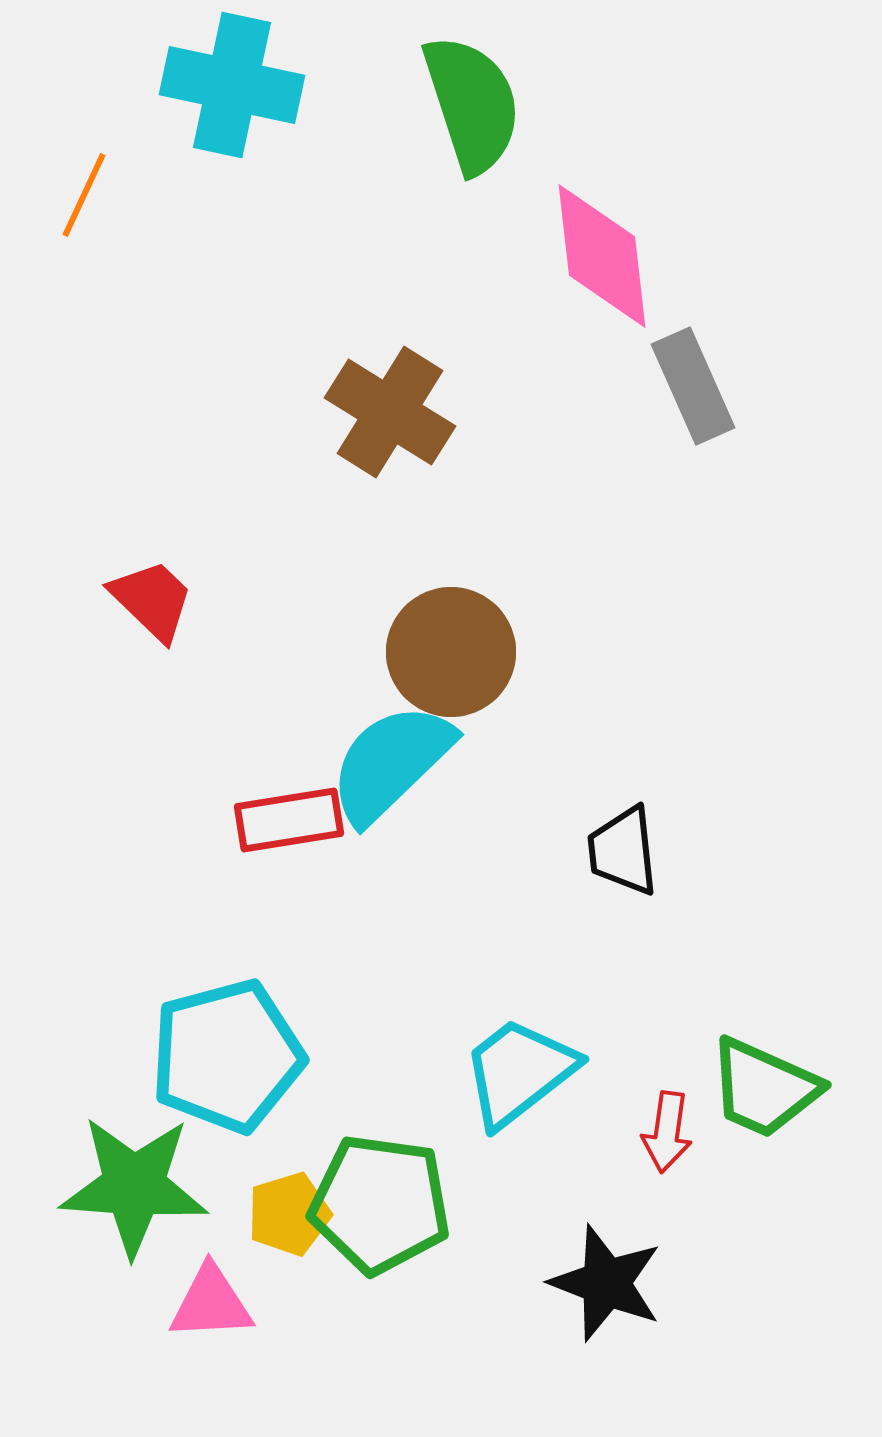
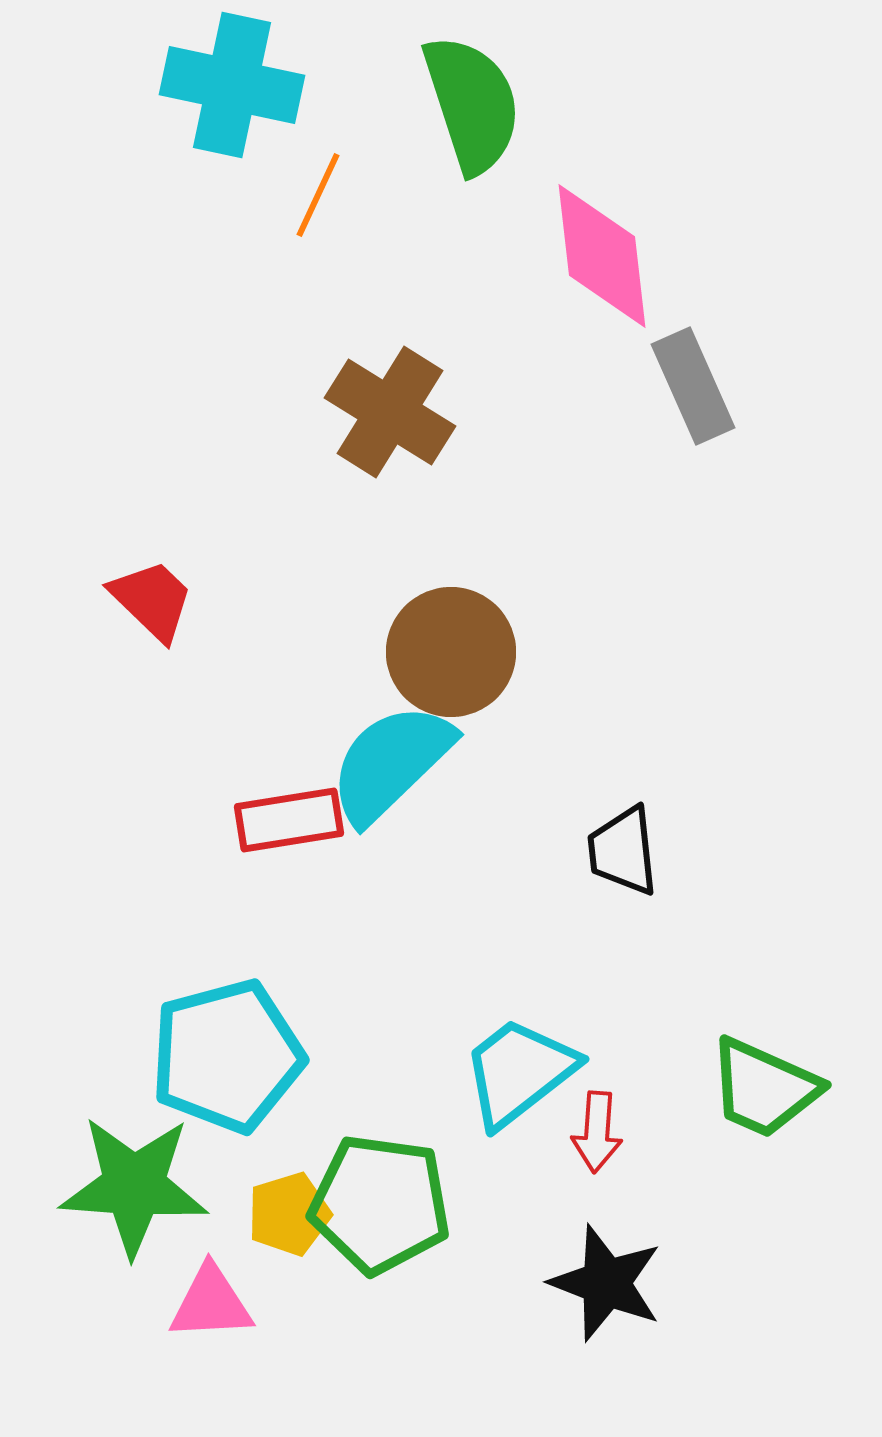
orange line: moved 234 px right
red arrow: moved 70 px left; rotated 4 degrees counterclockwise
